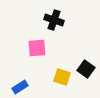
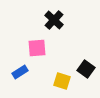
black cross: rotated 24 degrees clockwise
yellow square: moved 4 px down
blue rectangle: moved 15 px up
